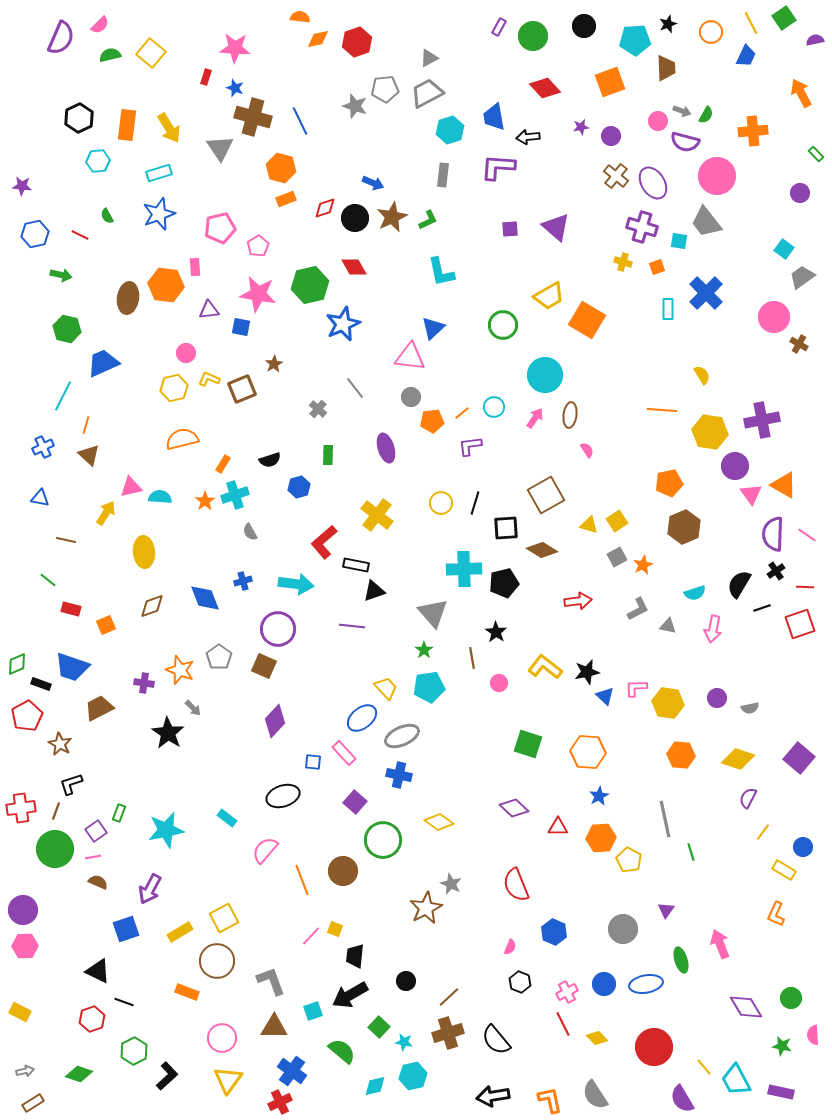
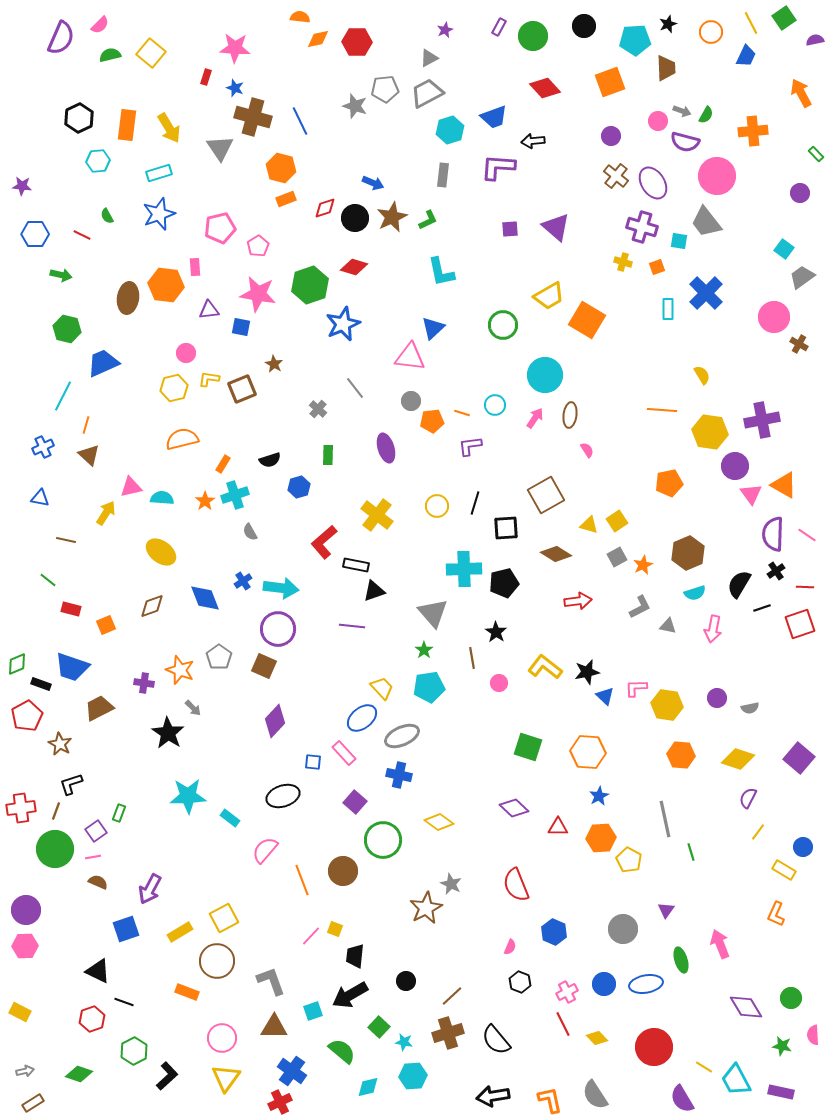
red hexagon at (357, 42): rotated 20 degrees clockwise
blue trapezoid at (494, 117): rotated 100 degrees counterclockwise
purple star at (581, 127): moved 136 px left, 97 px up; rotated 14 degrees counterclockwise
black arrow at (528, 137): moved 5 px right, 4 px down
blue hexagon at (35, 234): rotated 12 degrees clockwise
red line at (80, 235): moved 2 px right
red diamond at (354, 267): rotated 44 degrees counterclockwise
green hexagon at (310, 285): rotated 6 degrees counterclockwise
brown star at (274, 364): rotated 12 degrees counterclockwise
yellow L-shape at (209, 379): rotated 15 degrees counterclockwise
gray circle at (411, 397): moved 4 px down
cyan circle at (494, 407): moved 1 px right, 2 px up
orange line at (462, 413): rotated 56 degrees clockwise
cyan semicircle at (160, 497): moved 2 px right, 1 px down
yellow circle at (441, 503): moved 4 px left, 3 px down
brown hexagon at (684, 527): moved 4 px right, 26 px down
brown diamond at (542, 550): moved 14 px right, 4 px down
yellow ellipse at (144, 552): moved 17 px right; rotated 48 degrees counterclockwise
blue cross at (243, 581): rotated 18 degrees counterclockwise
cyan arrow at (296, 584): moved 15 px left, 4 px down
gray L-shape at (638, 609): moved 2 px right, 2 px up
yellow trapezoid at (386, 688): moved 4 px left
yellow hexagon at (668, 703): moved 1 px left, 2 px down
green square at (528, 744): moved 3 px down
cyan rectangle at (227, 818): moved 3 px right
cyan star at (166, 830): moved 22 px right, 34 px up; rotated 9 degrees clockwise
yellow line at (763, 832): moved 5 px left
purple circle at (23, 910): moved 3 px right
brown line at (449, 997): moved 3 px right, 1 px up
yellow line at (704, 1067): rotated 18 degrees counterclockwise
cyan hexagon at (413, 1076): rotated 8 degrees clockwise
yellow triangle at (228, 1080): moved 2 px left, 2 px up
cyan diamond at (375, 1086): moved 7 px left, 1 px down
